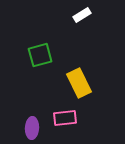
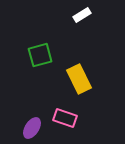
yellow rectangle: moved 4 px up
pink rectangle: rotated 25 degrees clockwise
purple ellipse: rotated 30 degrees clockwise
